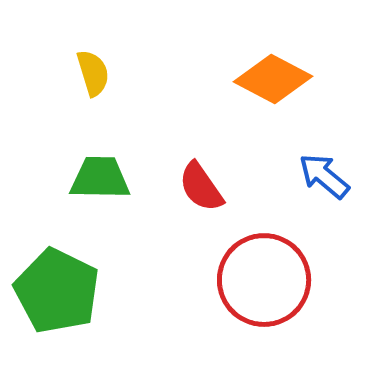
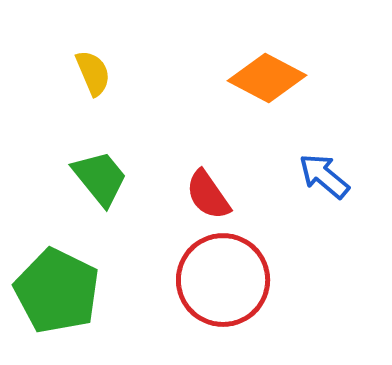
yellow semicircle: rotated 6 degrees counterclockwise
orange diamond: moved 6 px left, 1 px up
green trapezoid: rotated 50 degrees clockwise
red semicircle: moved 7 px right, 8 px down
red circle: moved 41 px left
